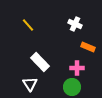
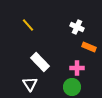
white cross: moved 2 px right, 3 px down
orange rectangle: moved 1 px right
